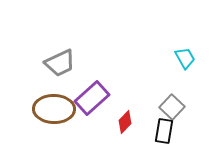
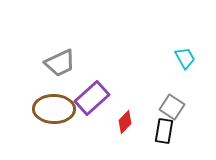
gray square: rotated 10 degrees counterclockwise
